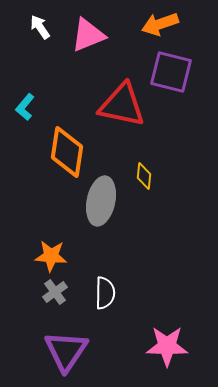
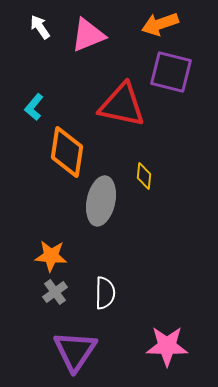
cyan L-shape: moved 9 px right
purple triangle: moved 9 px right
